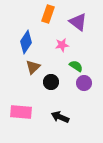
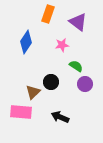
brown triangle: moved 25 px down
purple circle: moved 1 px right, 1 px down
